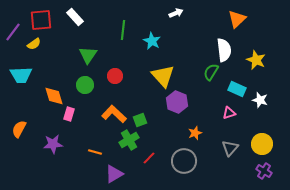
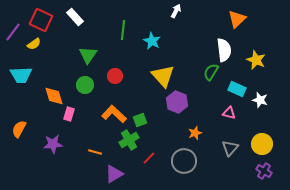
white arrow: moved 2 px up; rotated 40 degrees counterclockwise
red square: rotated 30 degrees clockwise
pink triangle: rotated 32 degrees clockwise
